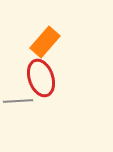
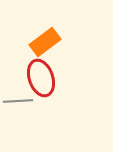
orange rectangle: rotated 12 degrees clockwise
